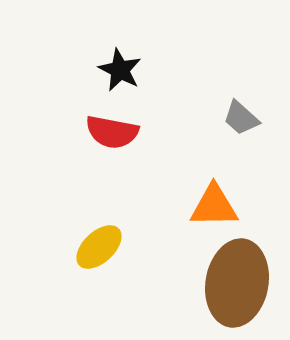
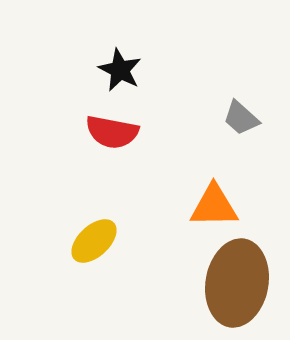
yellow ellipse: moved 5 px left, 6 px up
